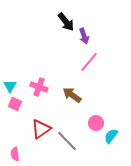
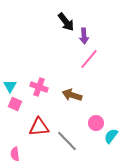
purple arrow: rotated 14 degrees clockwise
pink line: moved 3 px up
brown arrow: rotated 18 degrees counterclockwise
red triangle: moved 2 px left, 2 px up; rotated 30 degrees clockwise
